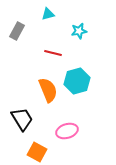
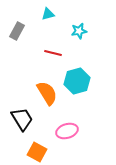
orange semicircle: moved 1 px left, 3 px down; rotated 10 degrees counterclockwise
